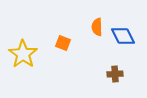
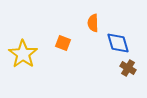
orange semicircle: moved 4 px left, 4 px up
blue diamond: moved 5 px left, 7 px down; rotated 10 degrees clockwise
brown cross: moved 13 px right, 6 px up; rotated 35 degrees clockwise
